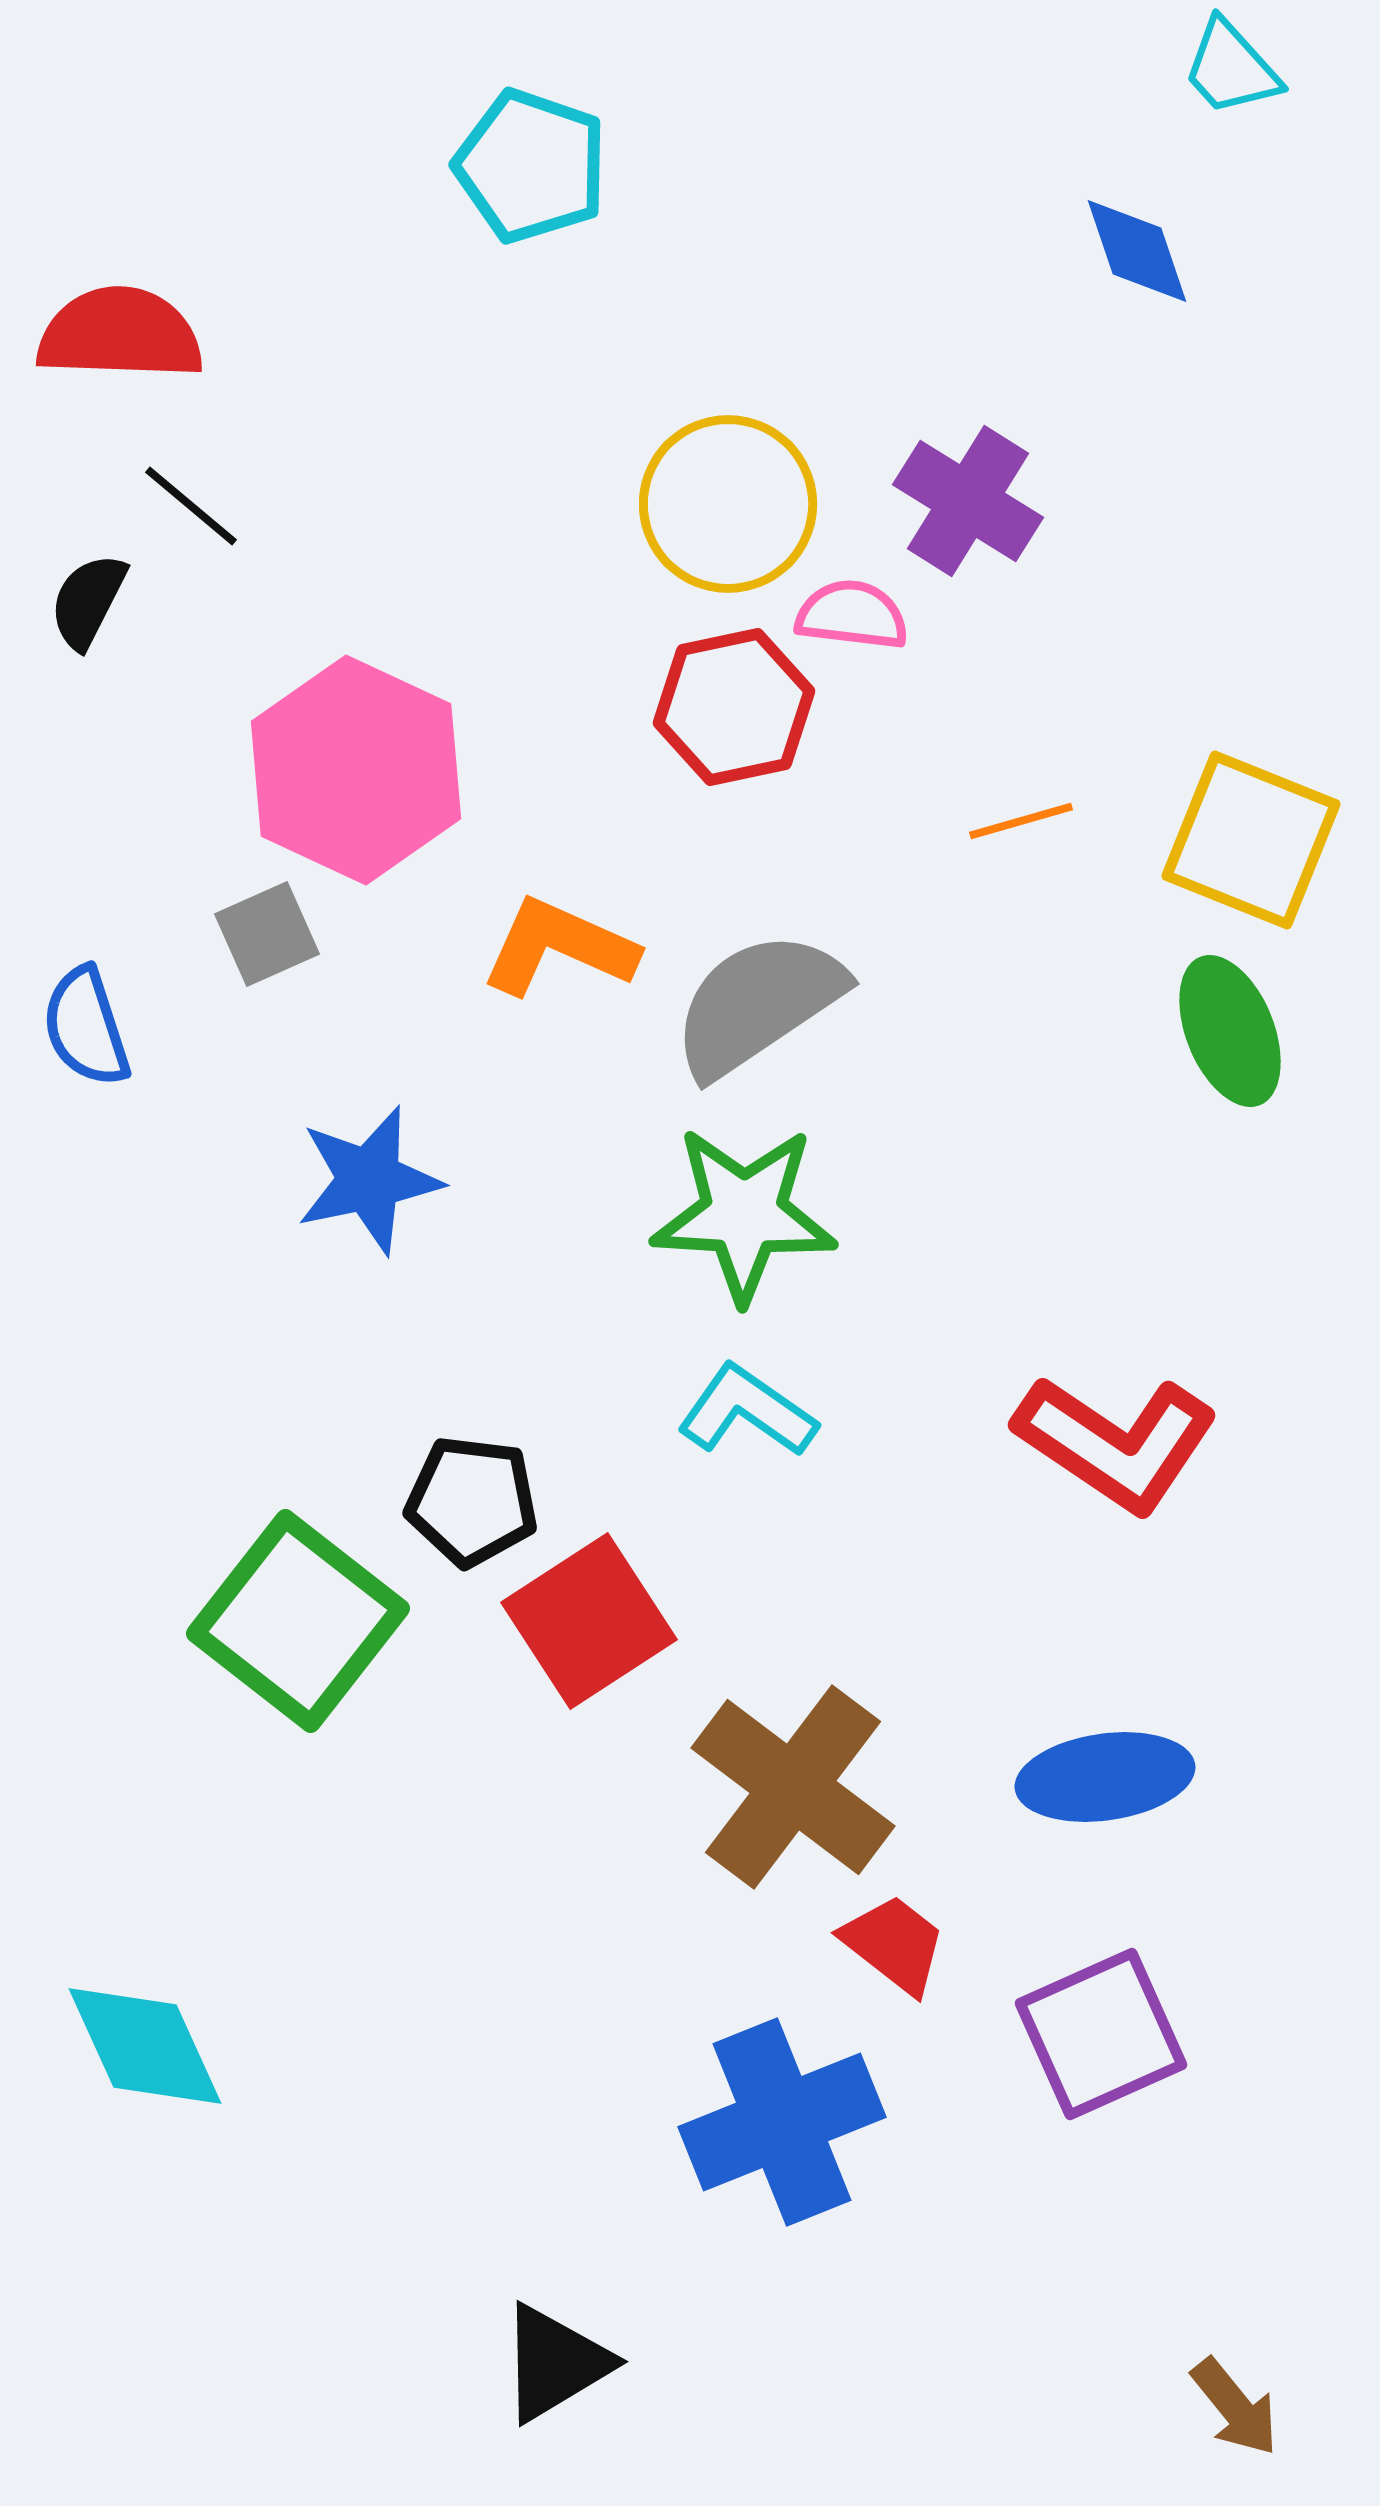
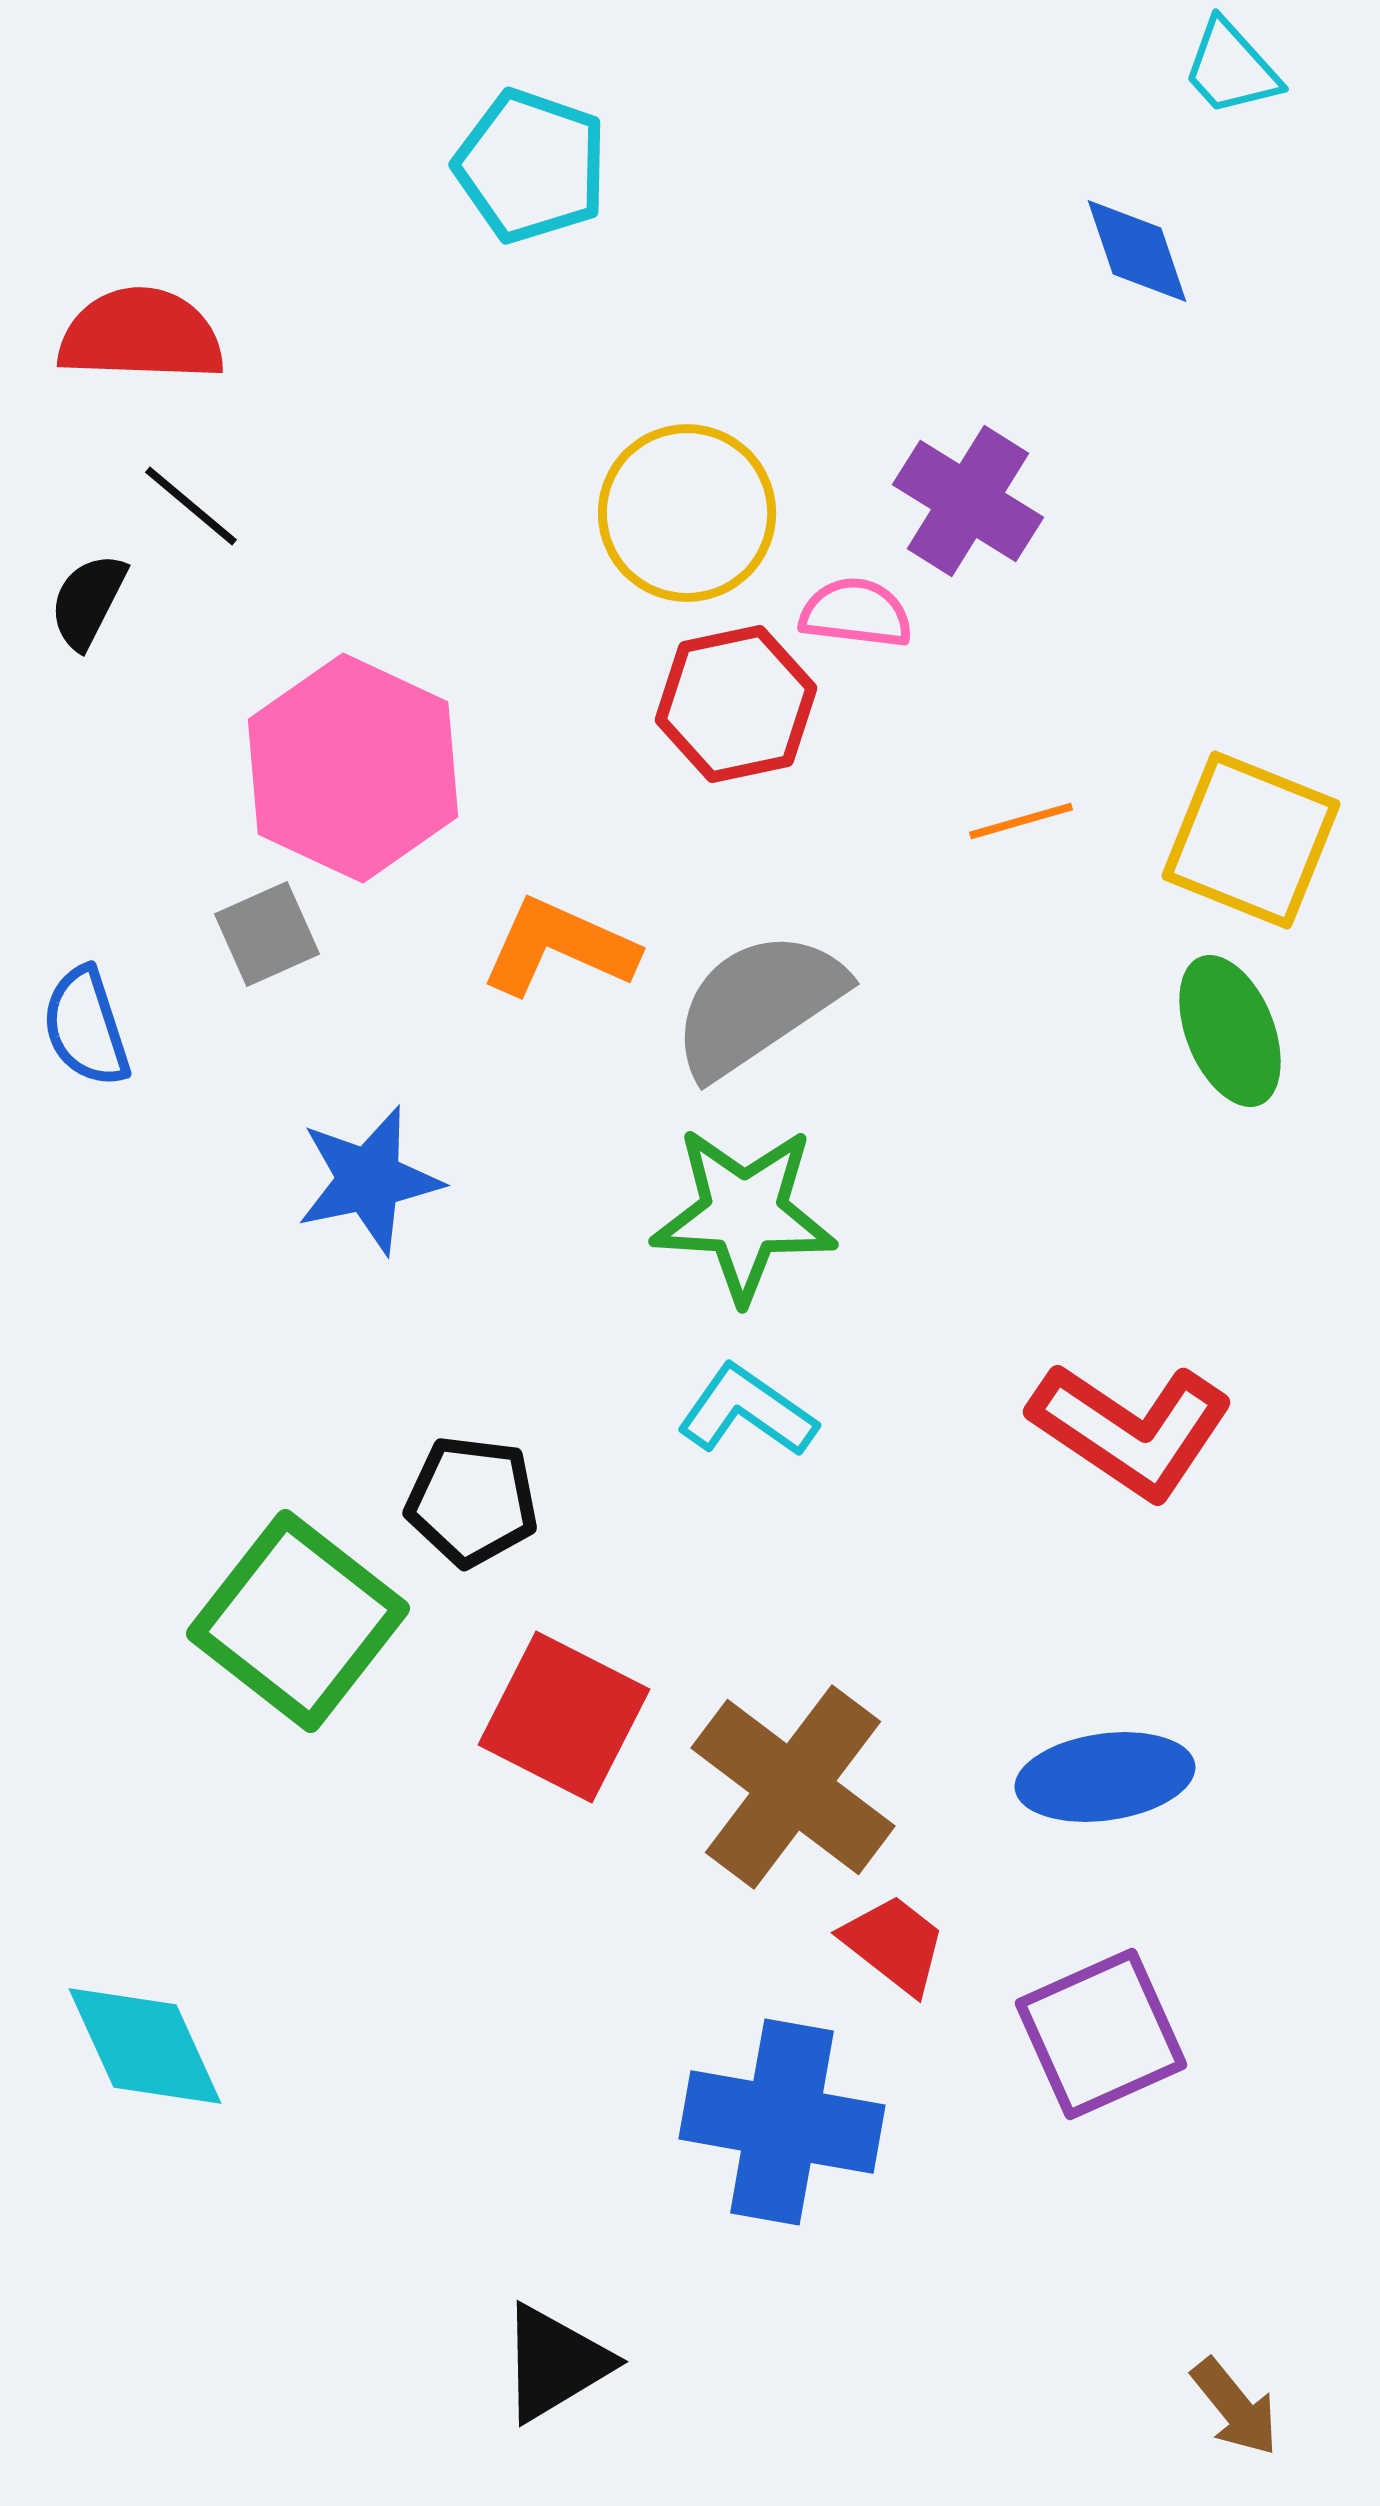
red semicircle: moved 21 px right, 1 px down
yellow circle: moved 41 px left, 9 px down
pink semicircle: moved 4 px right, 2 px up
red hexagon: moved 2 px right, 3 px up
pink hexagon: moved 3 px left, 2 px up
red L-shape: moved 15 px right, 13 px up
red square: moved 25 px left, 96 px down; rotated 30 degrees counterclockwise
blue cross: rotated 32 degrees clockwise
